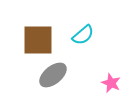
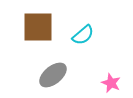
brown square: moved 13 px up
